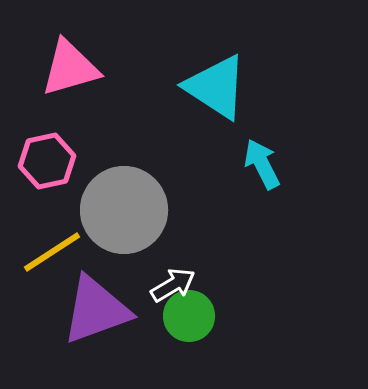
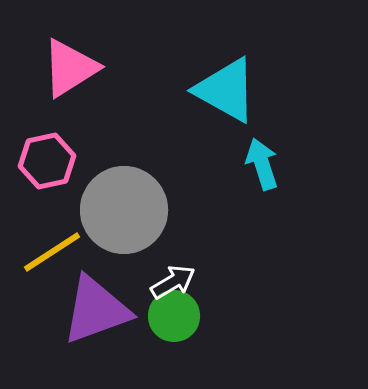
pink triangle: rotated 16 degrees counterclockwise
cyan triangle: moved 10 px right, 3 px down; rotated 4 degrees counterclockwise
cyan arrow: rotated 9 degrees clockwise
white arrow: moved 3 px up
green circle: moved 15 px left
